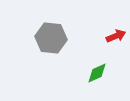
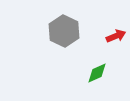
gray hexagon: moved 13 px right, 7 px up; rotated 20 degrees clockwise
